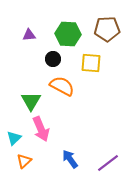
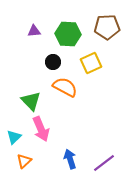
brown pentagon: moved 2 px up
purple triangle: moved 5 px right, 4 px up
black circle: moved 3 px down
yellow square: rotated 30 degrees counterclockwise
orange semicircle: moved 3 px right, 1 px down
green triangle: rotated 15 degrees counterclockwise
cyan triangle: moved 1 px up
blue arrow: rotated 18 degrees clockwise
purple line: moved 4 px left
